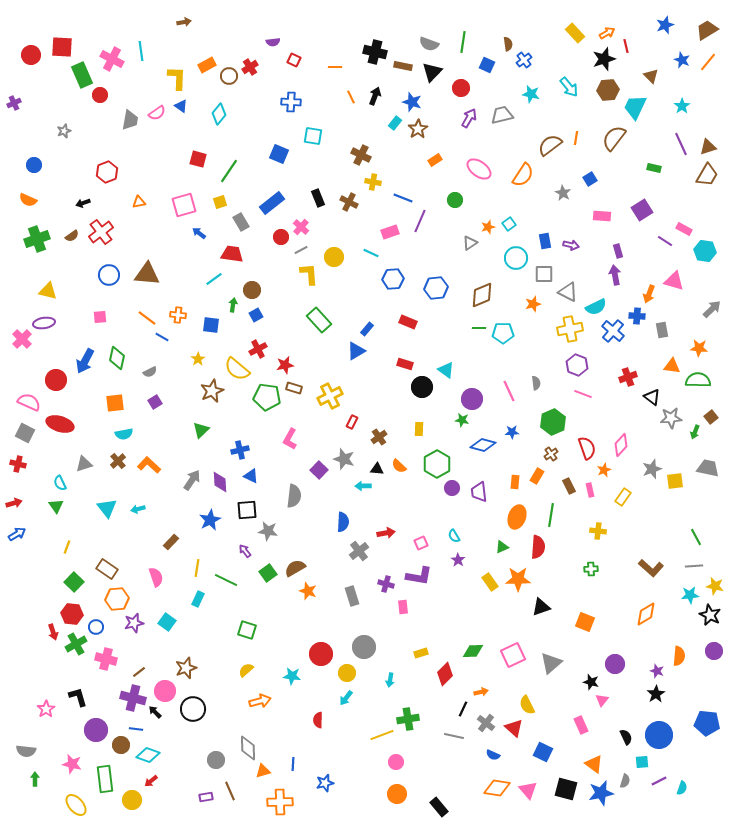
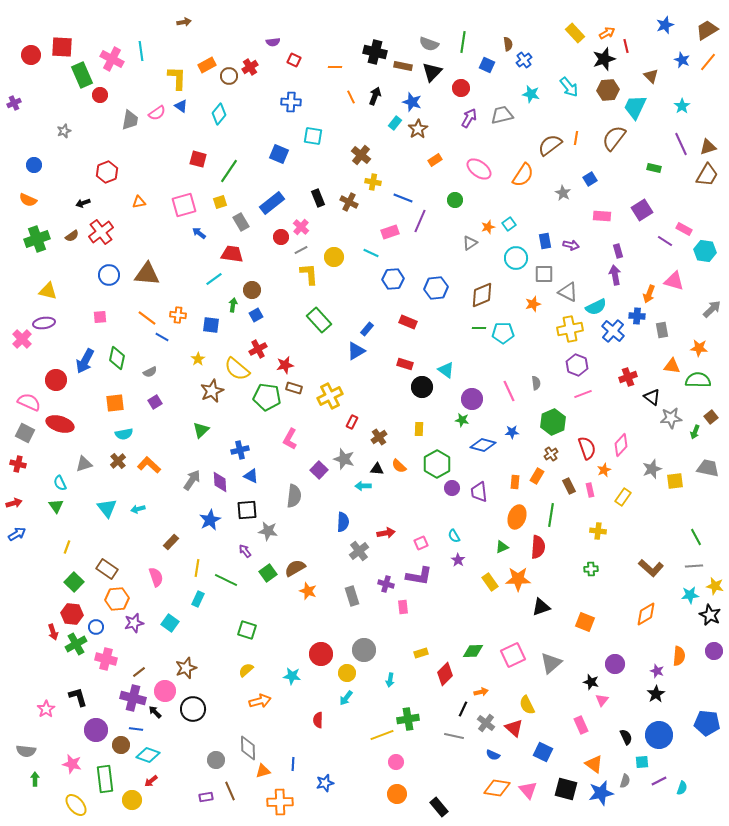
brown cross at (361, 155): rotated 12 degrees clockwise
pink line at (583, 394): rotated 42 degrees counterclockwise
cyan square at (167, 622): moved 3 px right, 1 px down
gray circle at (364, 647): moved 3 px down
